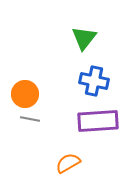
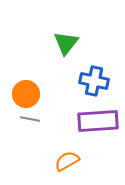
green triangle: moved 18 px left, 5 px down
orange circle: moved 1 px right
orange semicircle: moved 1 px left, 2 px up
